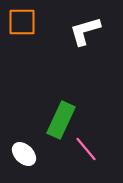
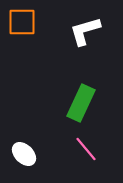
green rectangle: moved 20 px right, 17 px up
